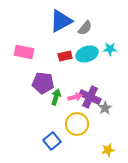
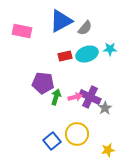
pink rectangle: moved 2 px left, 21 px up
yellow circle: moved 10 px down
